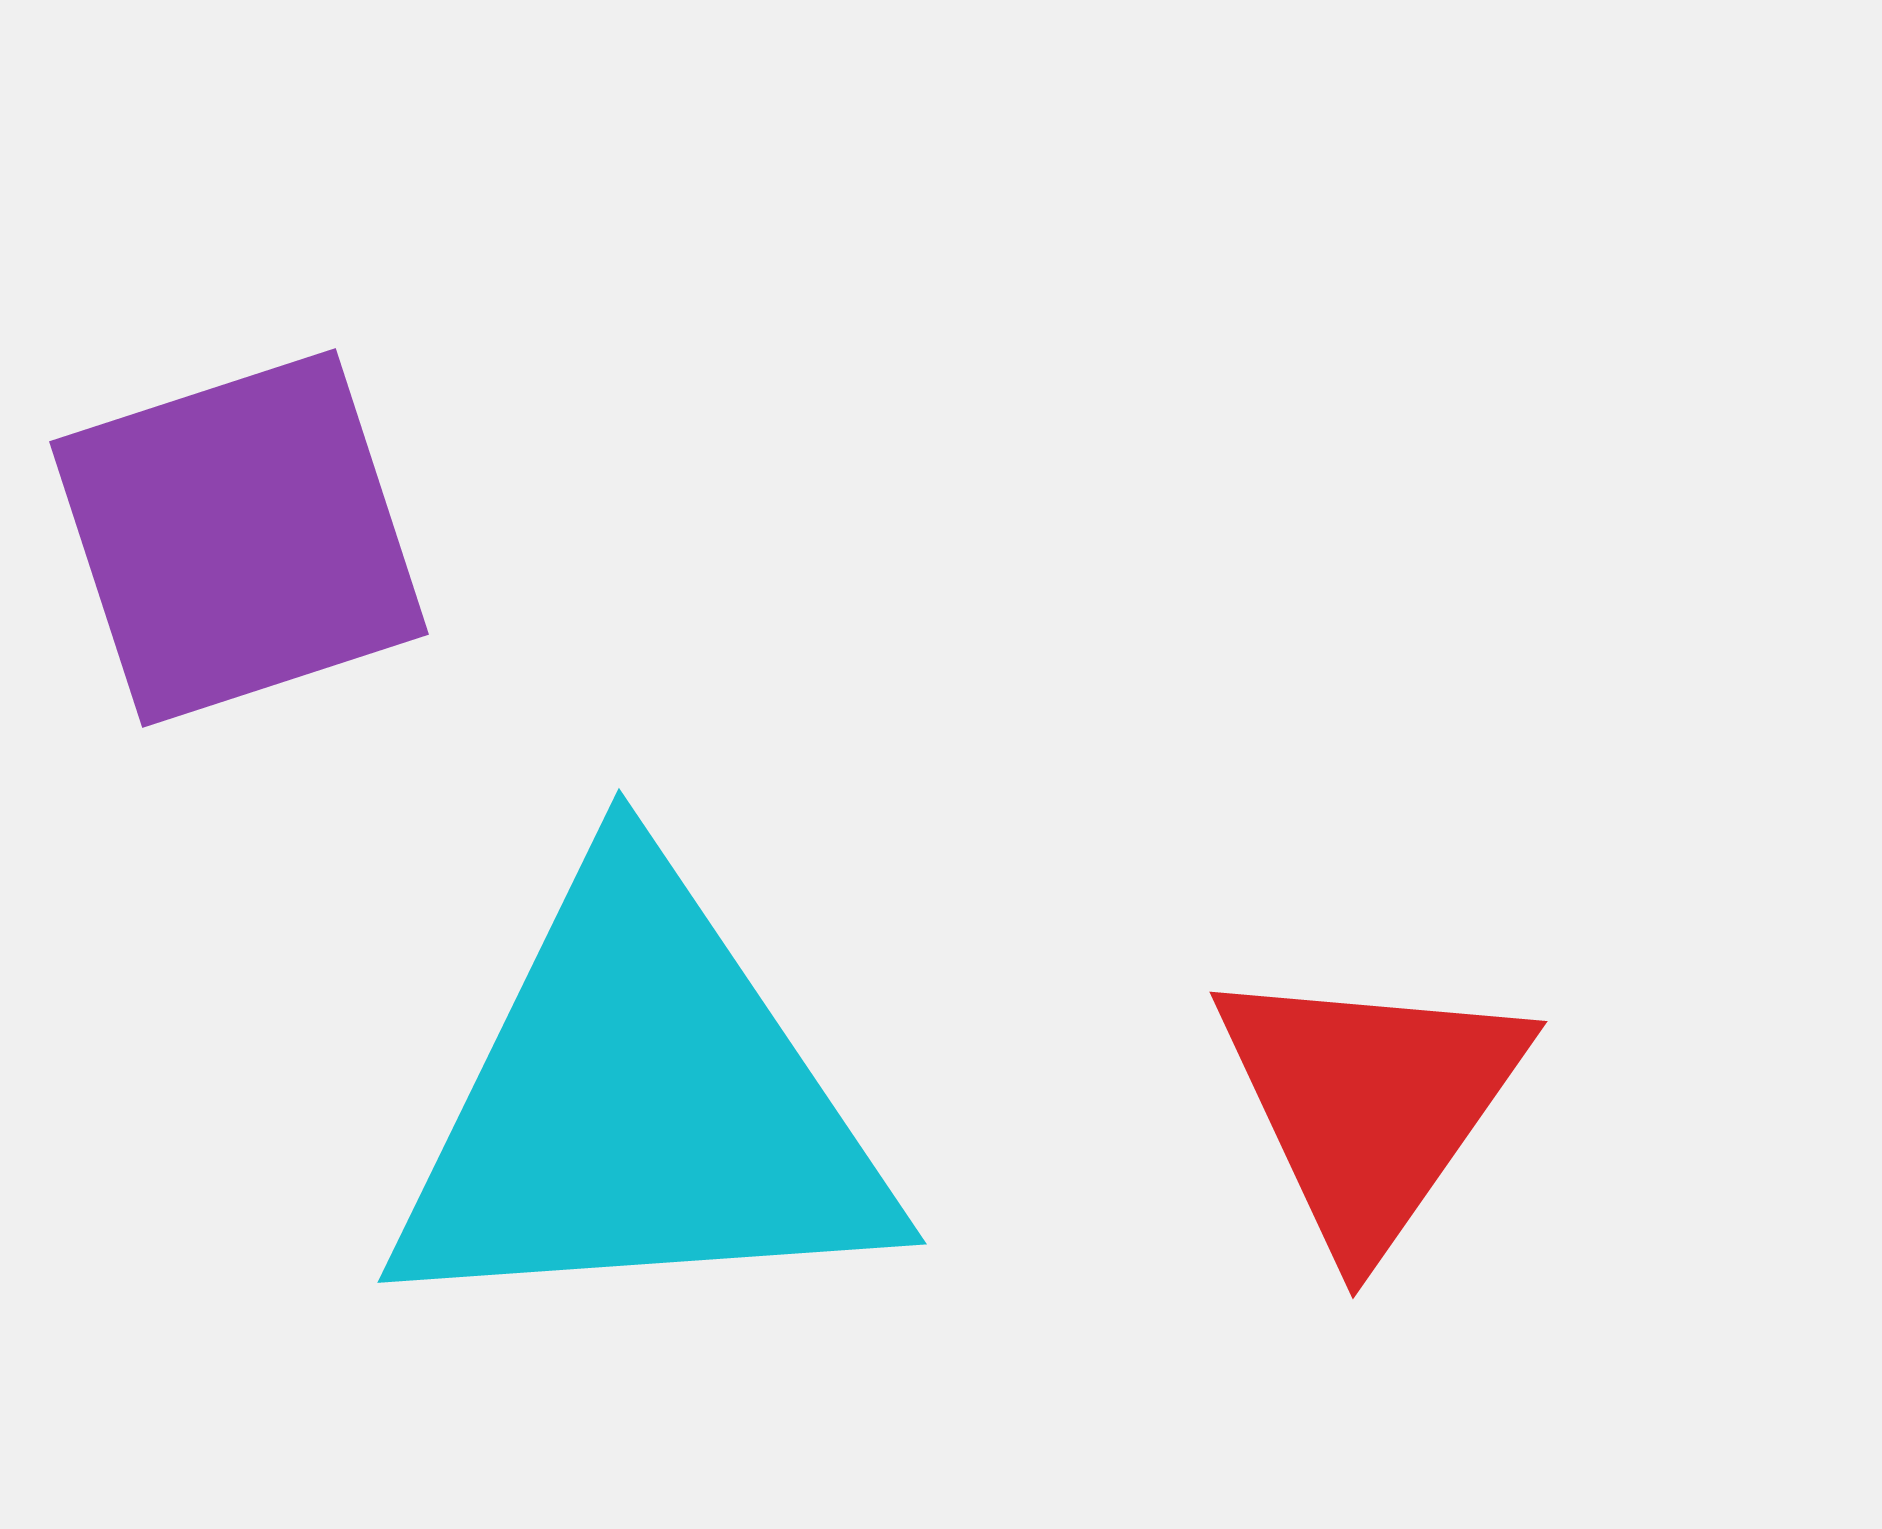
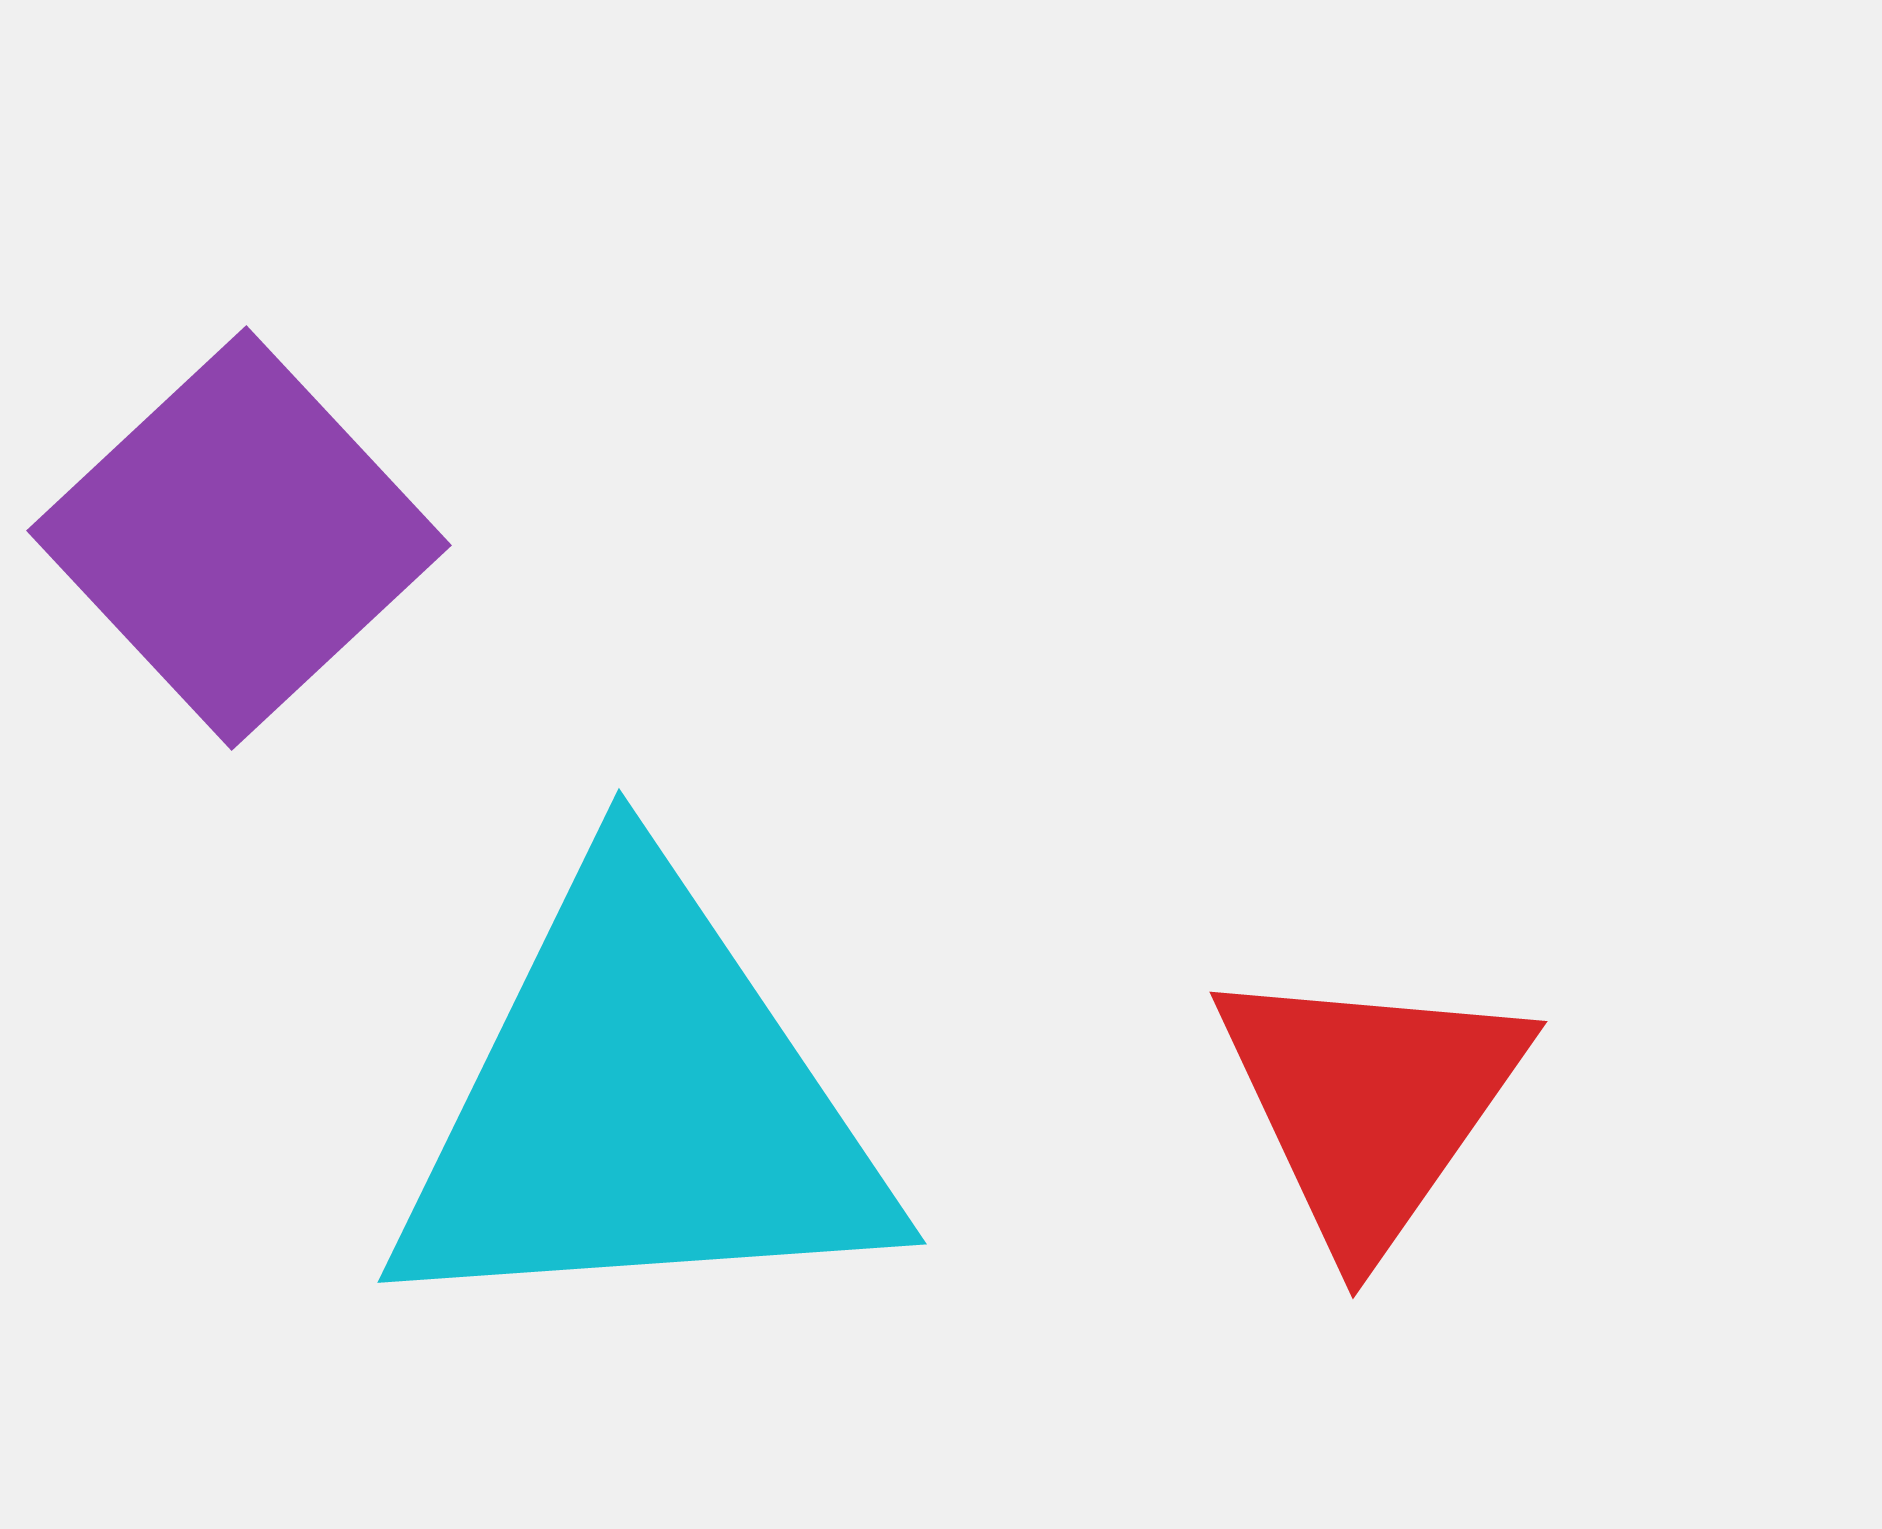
purple square: rotated 25 degrees counterclockwise
